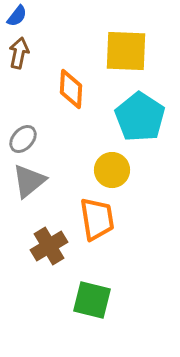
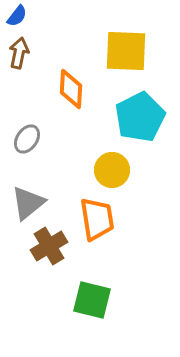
cyan pentagon: rotated 12 degrees clockwise
gray ellipse: moved 4 px right; rotated 8 degrees counterclockwise
gray triangle: moved 1 px left, 22 px down
